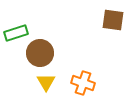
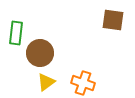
green rectangle: rotated 65 degrees counterclockwise
yellow triangle: rotated 24 degrees clockwise
